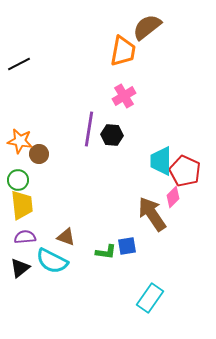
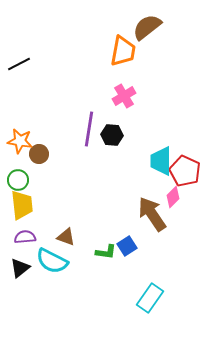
blue square: rotated 24 degrees counterclockwise
